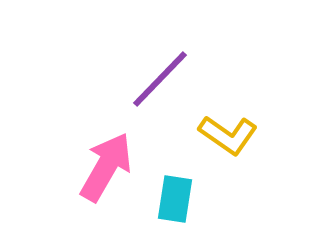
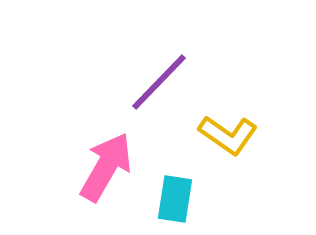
purple line: moved 1 px left, 3 px down
